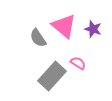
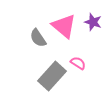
purple star: moved 7 px up
